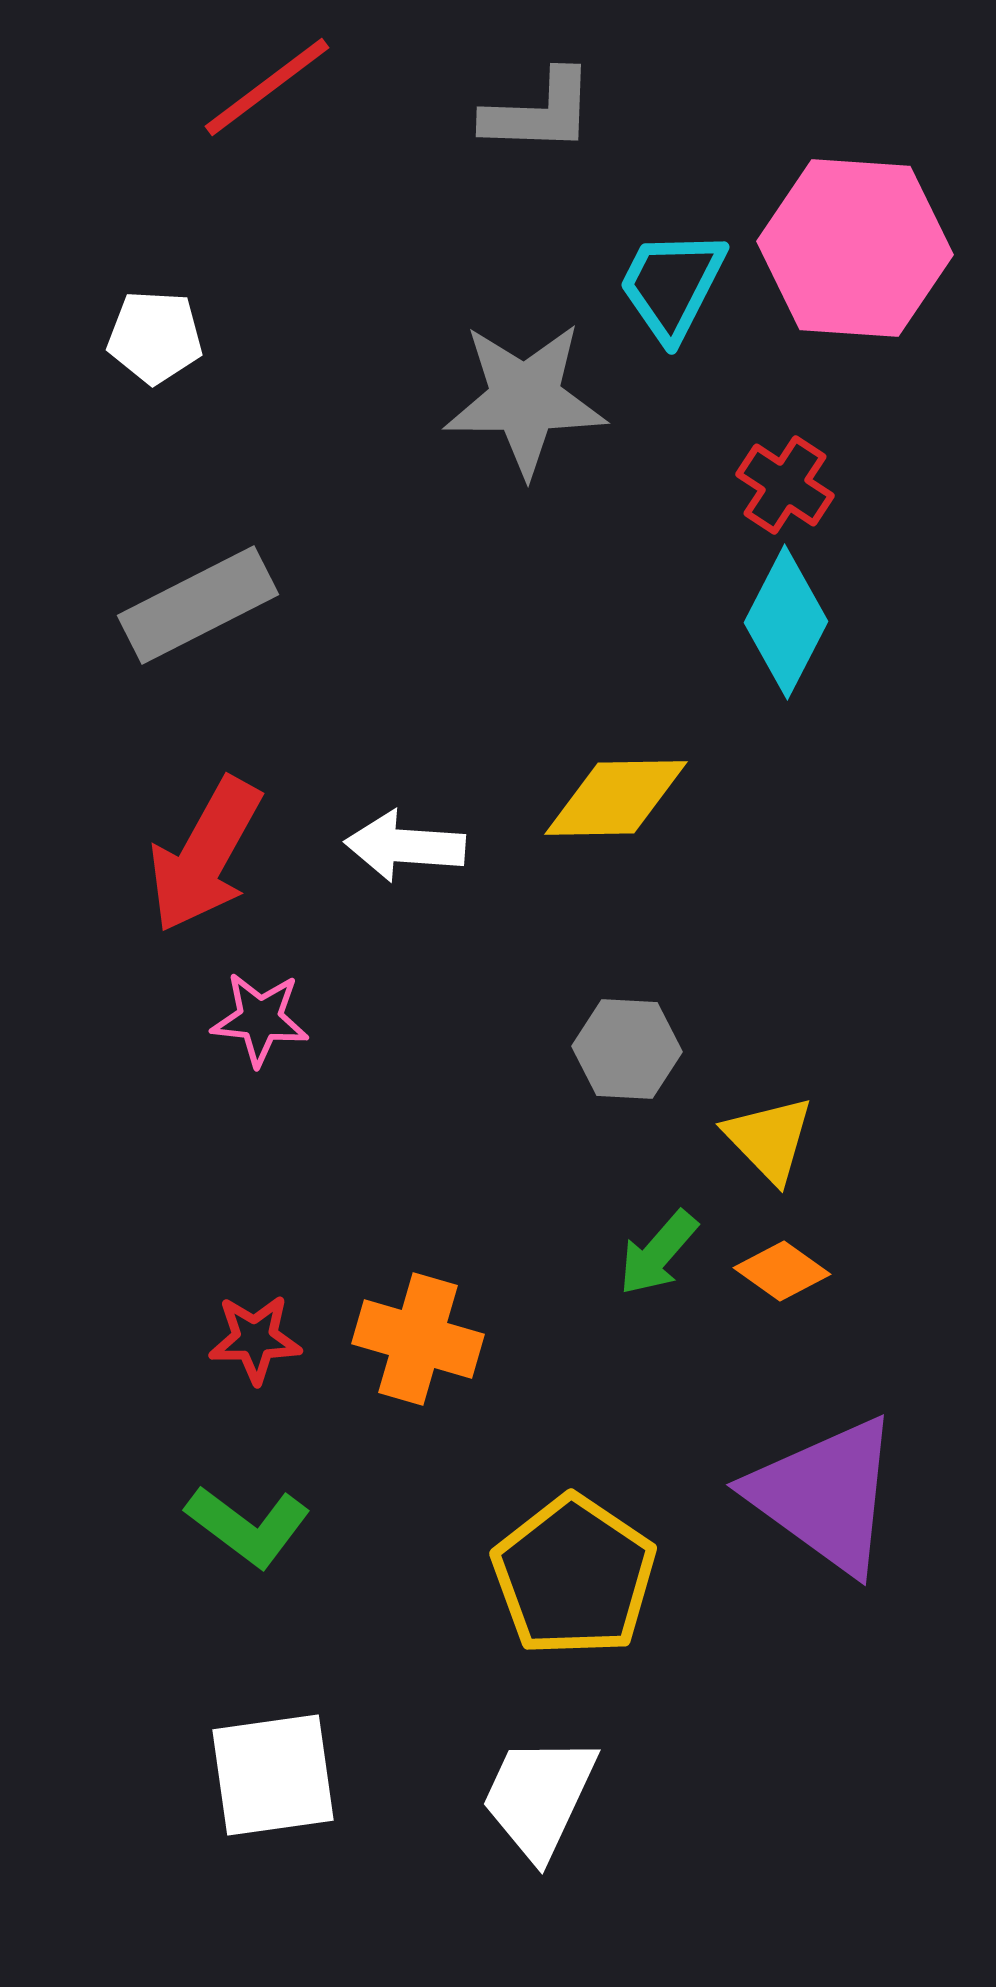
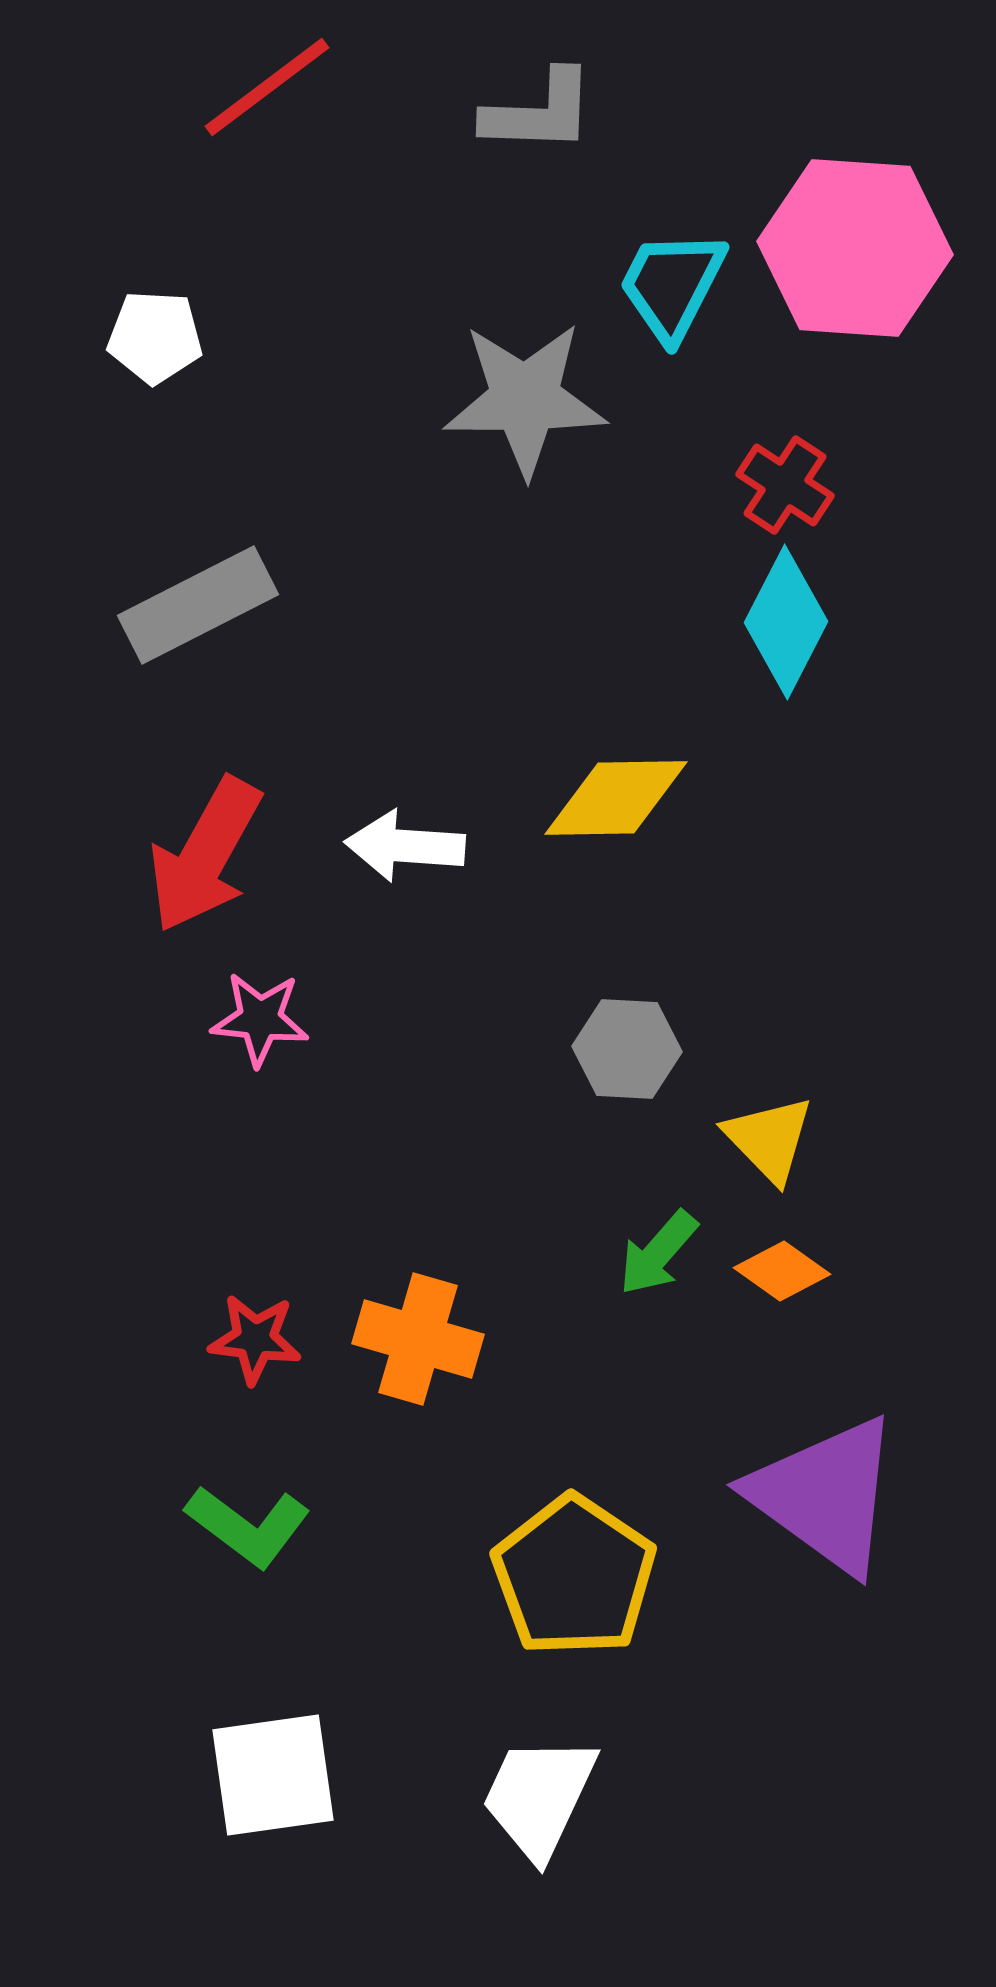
red star: rotated 8 degrees clockwise
